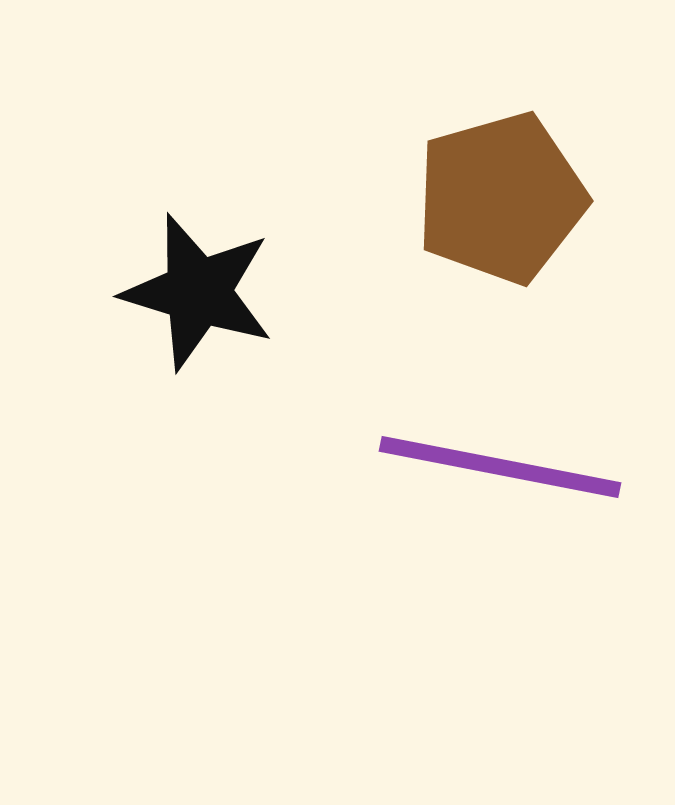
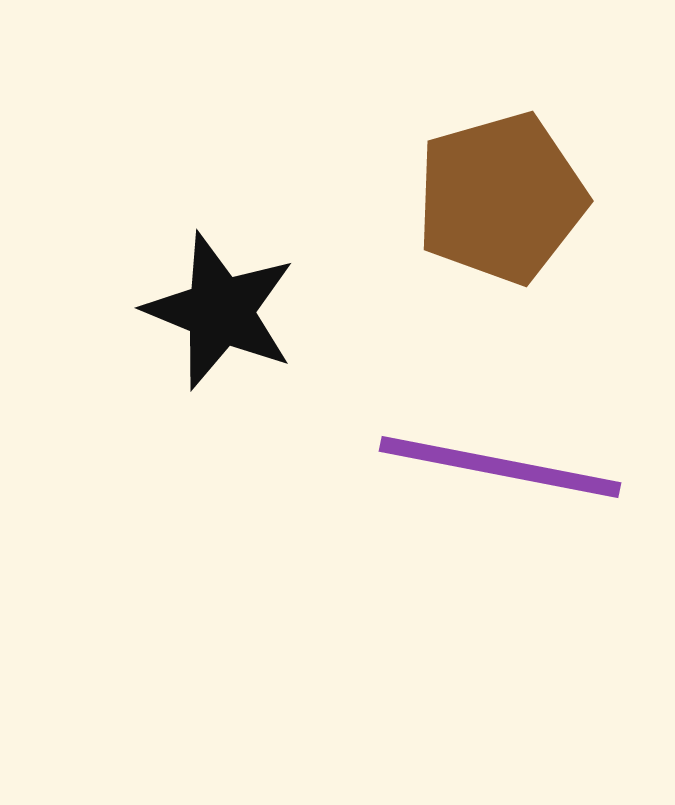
black star: moved 22 px right, 19 px down; rotated 5 degrees clockwise
